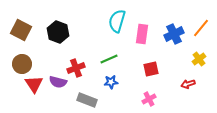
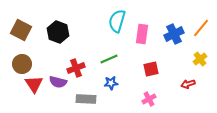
yellow cross: moved 1 px right
blue star: moved 1 px down
gray rectangle: moved 1 px left, 1 px up; rotated 18 degrees counterclockwise
